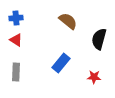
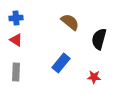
brown semicircle: moved 2 px right, 1 px down
